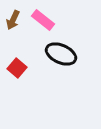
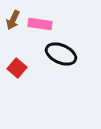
pink rectangle: moved 3 px left, 4 px down; rotated 30 degrees counterclockwise
